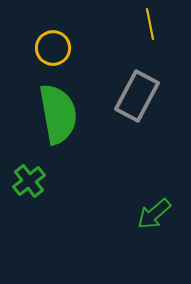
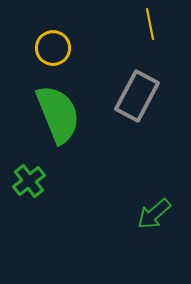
green semicircle: rotated 12 degrees counterclockwise
